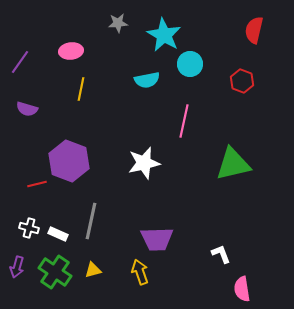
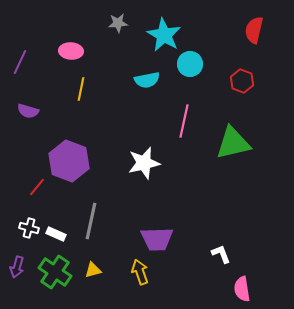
pink ellipse: rotated 10 degrees clockwise
purple line: rotated 10 degrees counterclockwise
purple semicircle: moved 1 px right, 2 px down
green triangle: moved 21 px up
red line: moved 3 px down; rotated 36 degrees counterclockwise
white rectangle: moved 2 px left
